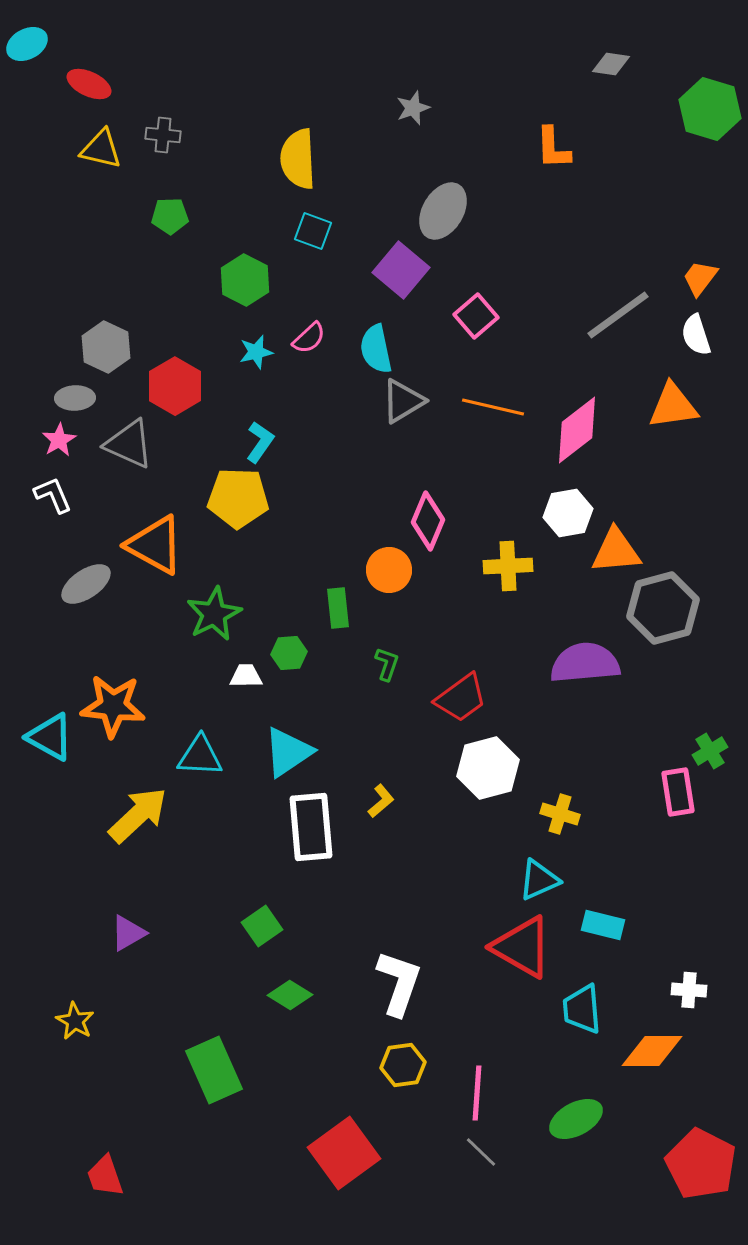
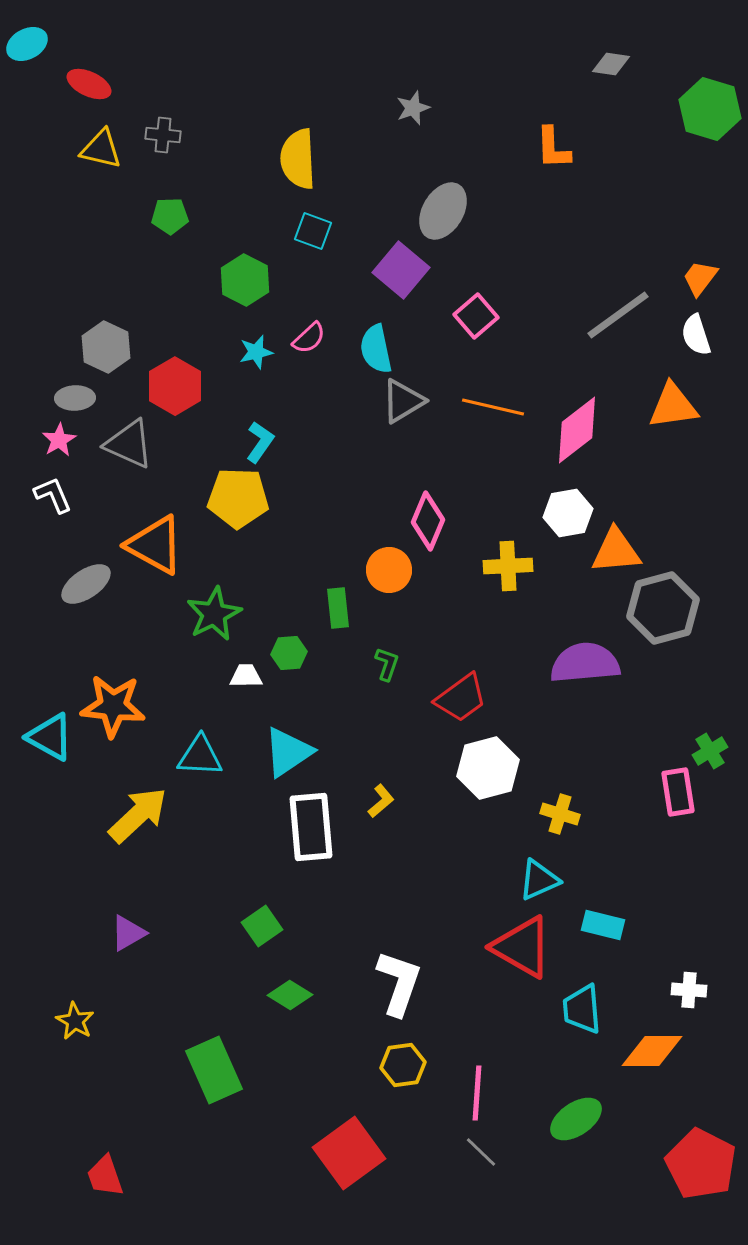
green ellipse at (576, 1119): rotated 6 degrees counterclockwise
red square at (344, 1153): moved 5 px right
